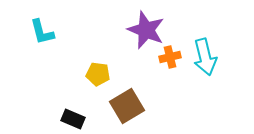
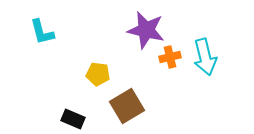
purple star: rotated 9 degrees counterclockwise
